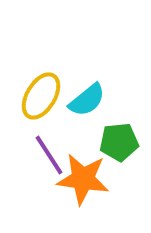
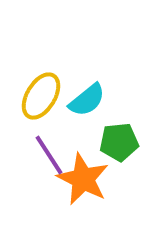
orange star: rotated 18 degrees clockwise
